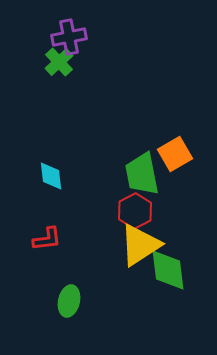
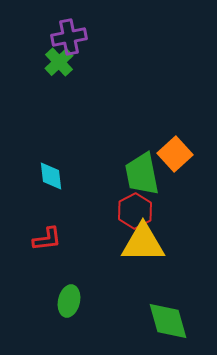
orange square: rotated 12 degrees counterclockwise
yellow triangle: moved 3 px right, 2 px up; rotated 33 degrees clockwise
green diamond: moved 51 px down; rotated 9 degrees counterclockwise
